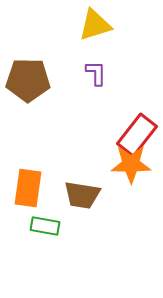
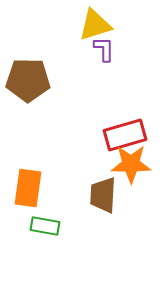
purple L-shape: moved 8 px right, 24 px up
red rectangle: moved 12 px left; rotated 36 degrees clockwise
brown trapezoid: moved 21 px right; rotated 84 degrees clockwise
